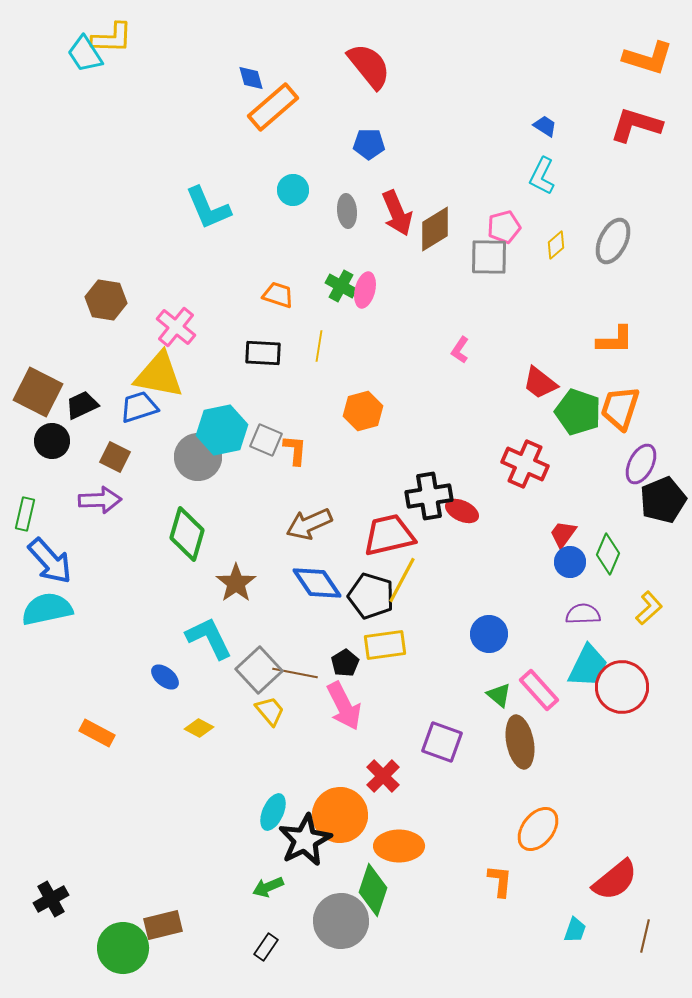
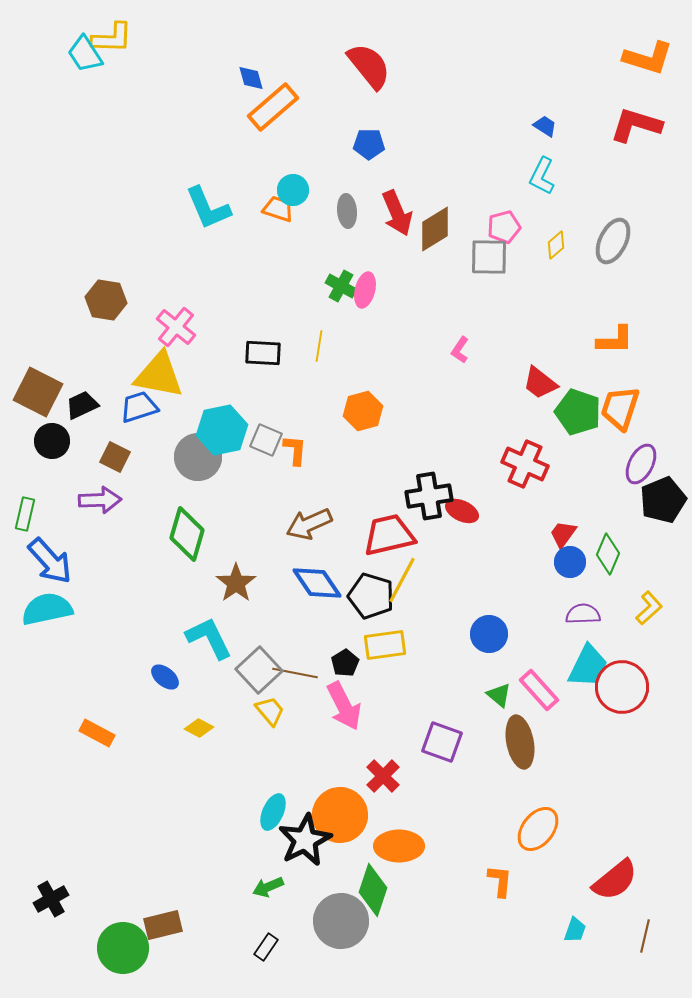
orange trapezoid at (278, 295): moved 86 px up
